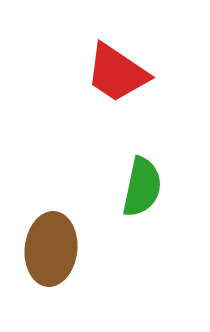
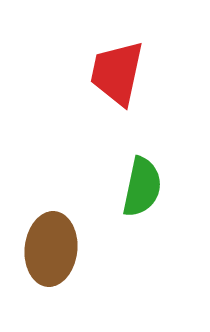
red trapezoid: rotated 68 degrees clockwise
